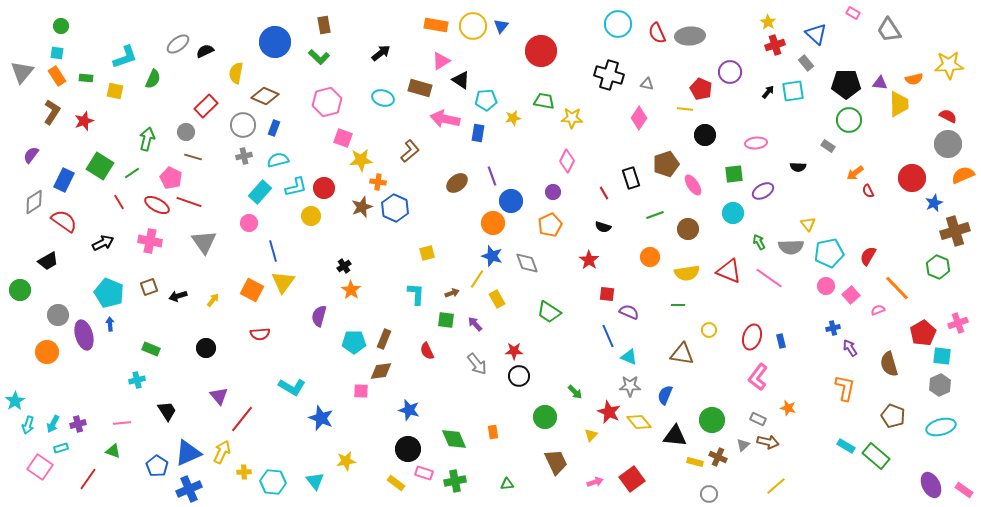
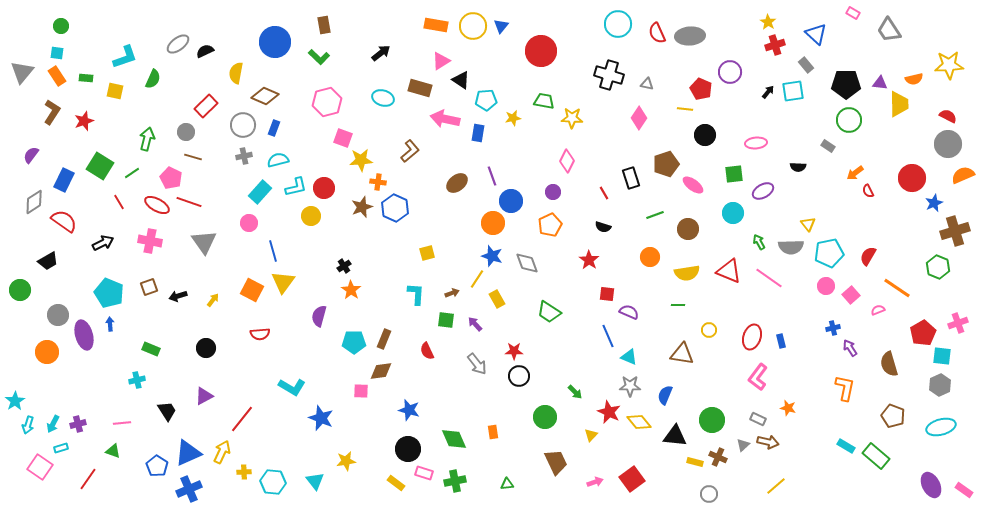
gray rectangle at (806, 63): moved 2 px down
pink ellipse at (693, 185): rotated 20 degrees counterclockwise
orange line at (897, 288): rotated 12 degrees counterclockwise
purple triangle at (219, 396): moved 15 px left; rotated 42 degrees clockwise
